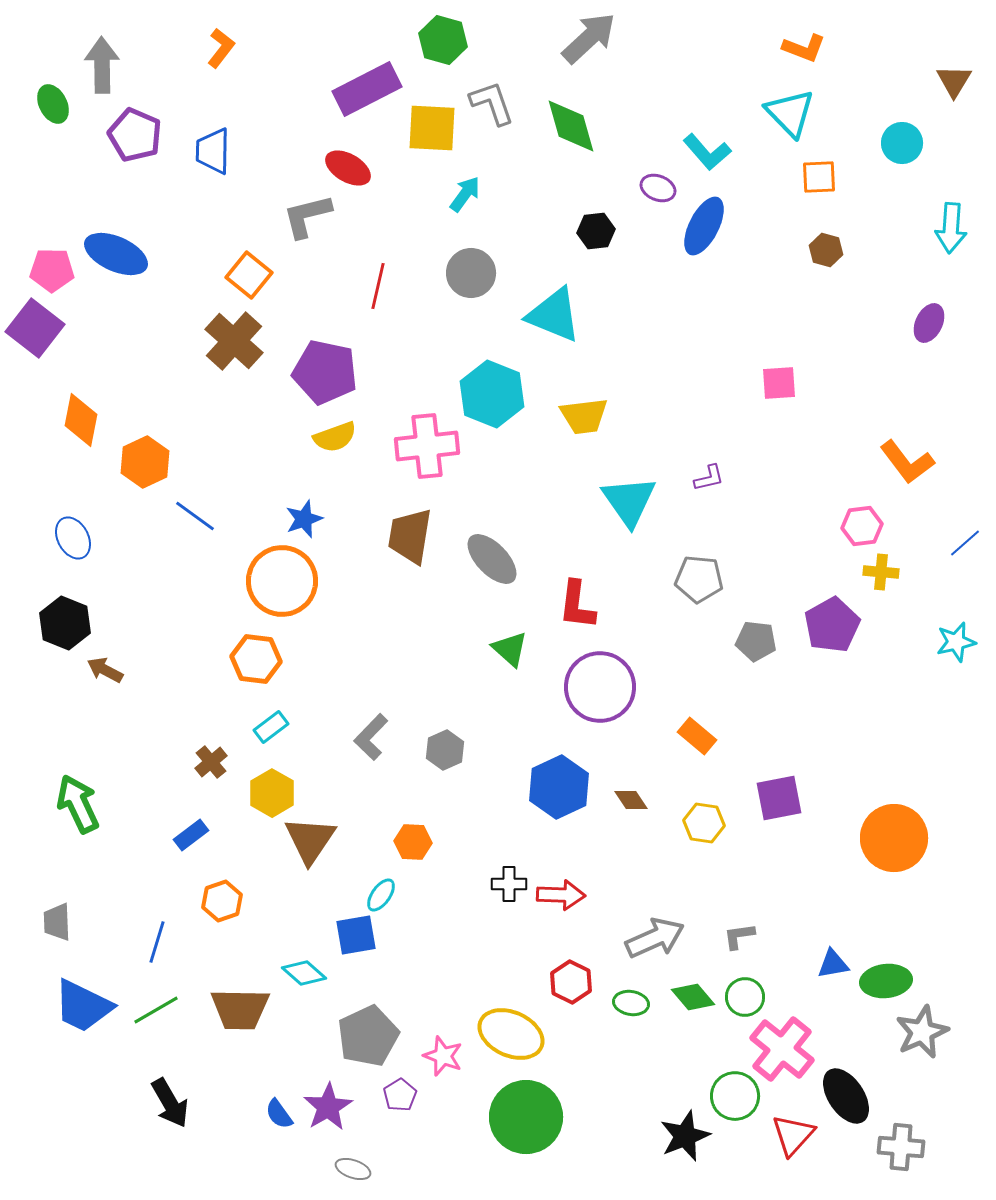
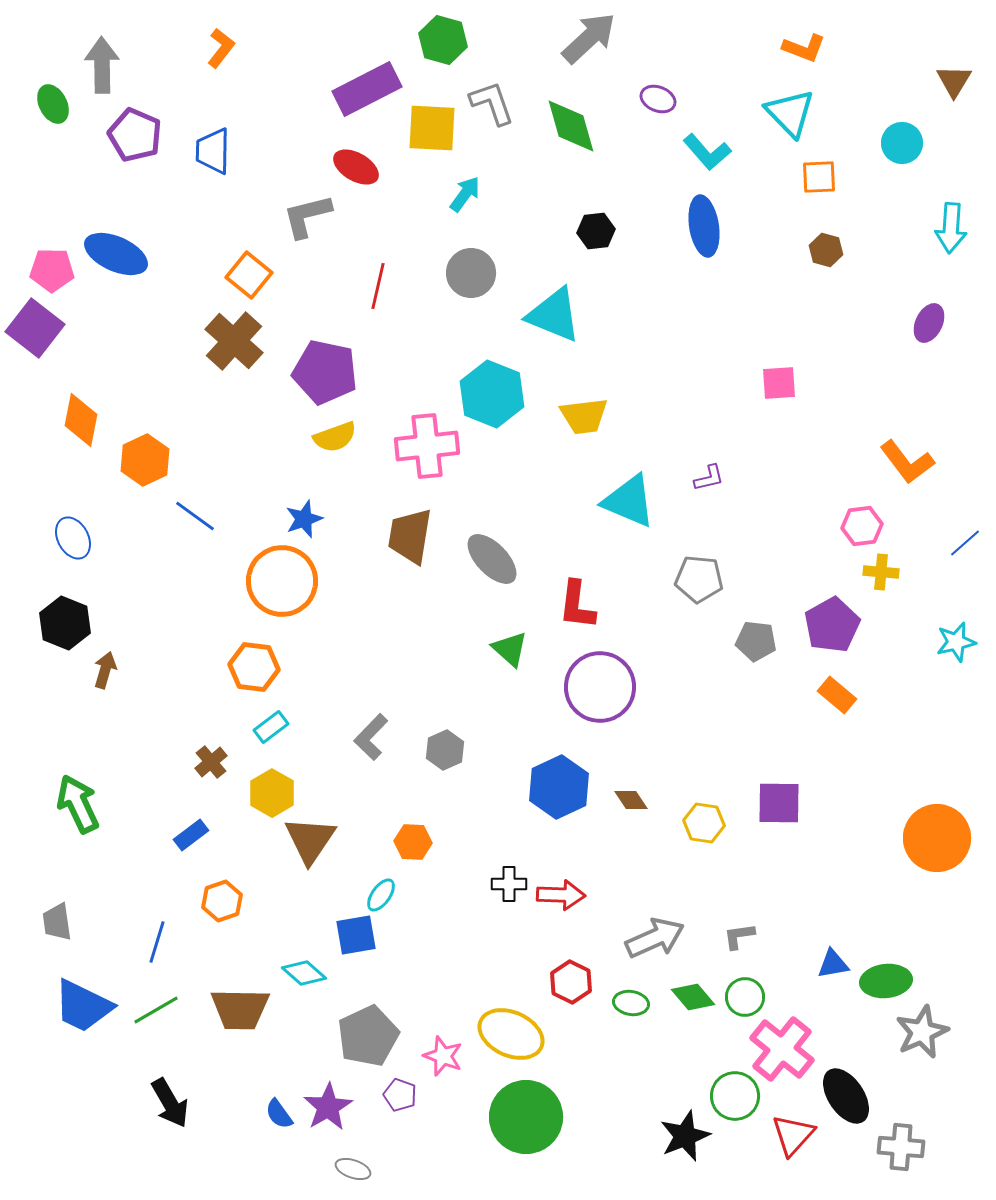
red ellipse at (348, 168): moved 8 px right, 1 px up
purple ellipse at (658, 188): moved 89 px up
blue ellipse at (704, 226): rotated 36 degrees counterclockwise
orange hexagon at (145, 462): moved 2 px up
cyan triangle at (629, 501): rotated 32 degrees counterclockwise
orange hexagon at (256, 659): moved 2 px left, 8 px down
brown arrow at (105, 670): rotated 78 degrees clockwise
orange rectangle at (697, 736): moved 140 px right, 41 px up
purple square at (779, 798): moved 5 px down; rotated 12 degrees clockwise
orange circle at (894, 838): moved 43 px right
gray trapezoid at (57, 922): rotated 6 degrees counterclockwise
purple pentagon at (400, 1095): rotated 20 degrees counterclockwise
